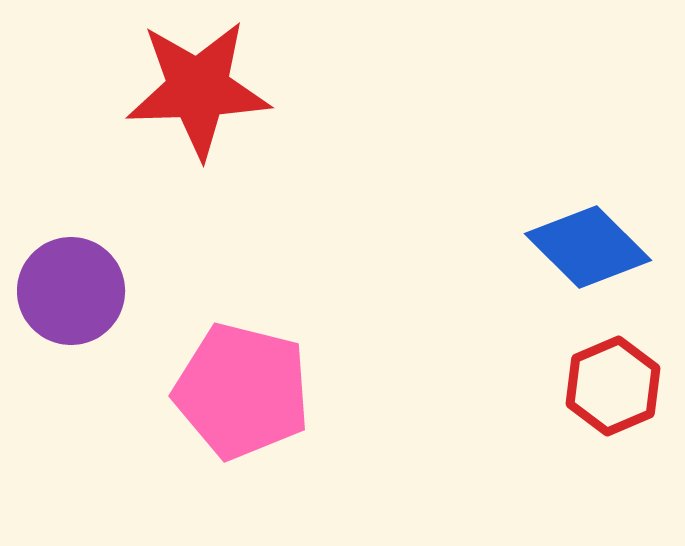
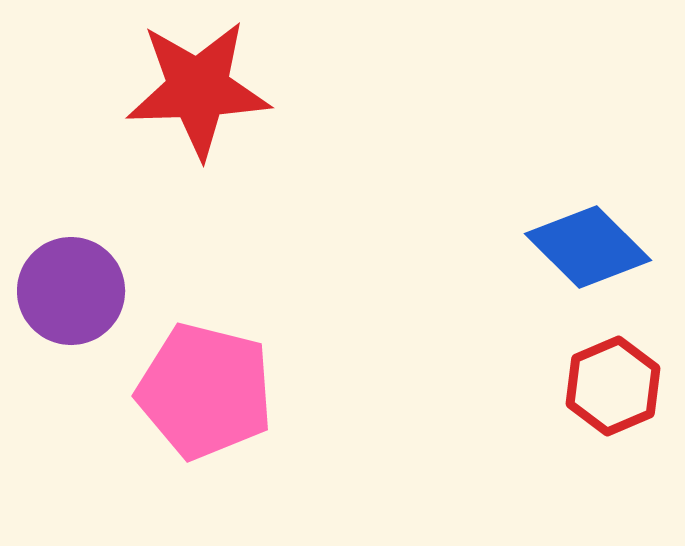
pink pentagon: moved 37 px left
